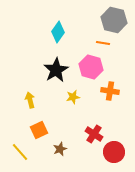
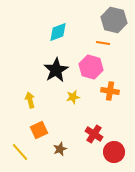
cyan diamond: rotated 35 degrees clockwise
